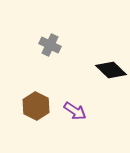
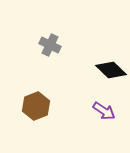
brown hexagon: rotated 12 degrees clockwise
purple arrow: moved 29 px right
